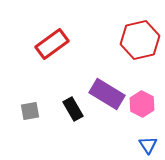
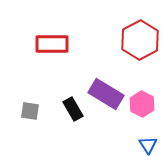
red hexagon: rotated 15 degrees counterclockwise
red rectangle: rotated 36 degrees clockwise
purple rectangle: moved 1 px left
gray square: rotated 18 degrees clockwise
